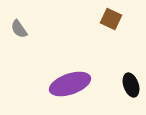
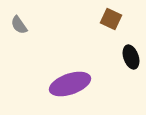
gray semicircle: moved 4 px up
black ellipse: moved 28 px up
